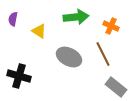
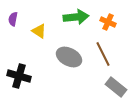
orange cross: moved 3 px left, 4 px up
